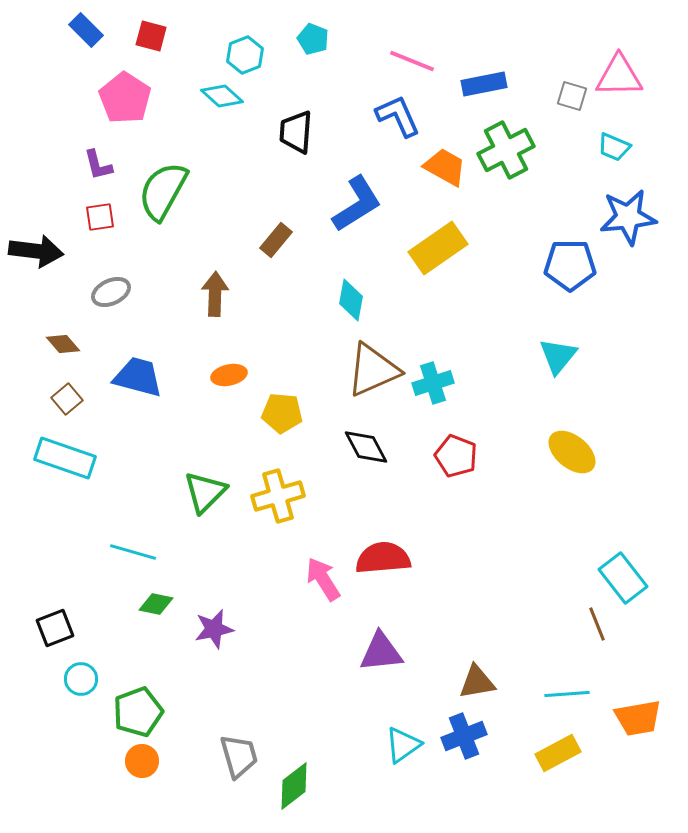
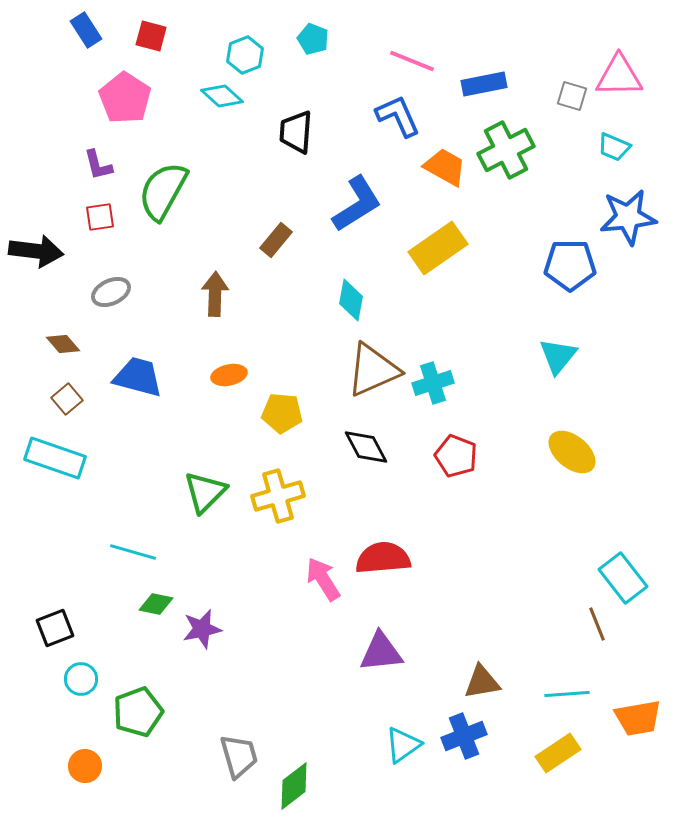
blue rectangle at (86, 30): rotated 12 degrees clockwise
cyan rectangle at (65, 458): moved 10 px left
purple star at (214, 629): moved 12 px left
brown triangle at (477, 682): moved 5 px right
yellow rectangle at (558, 753): rotated 6 degrees counterclockwise
orange circle at (142, 761): moved 57 px left, 5 px down
